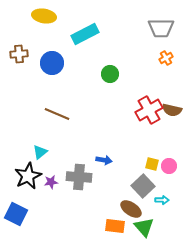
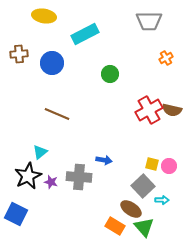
gray trapezoid: moved 12 px left, 7 px up
purple star: rotated 24 degrees clockwise
orange rectangle: rotated 24 degrees clockwise
